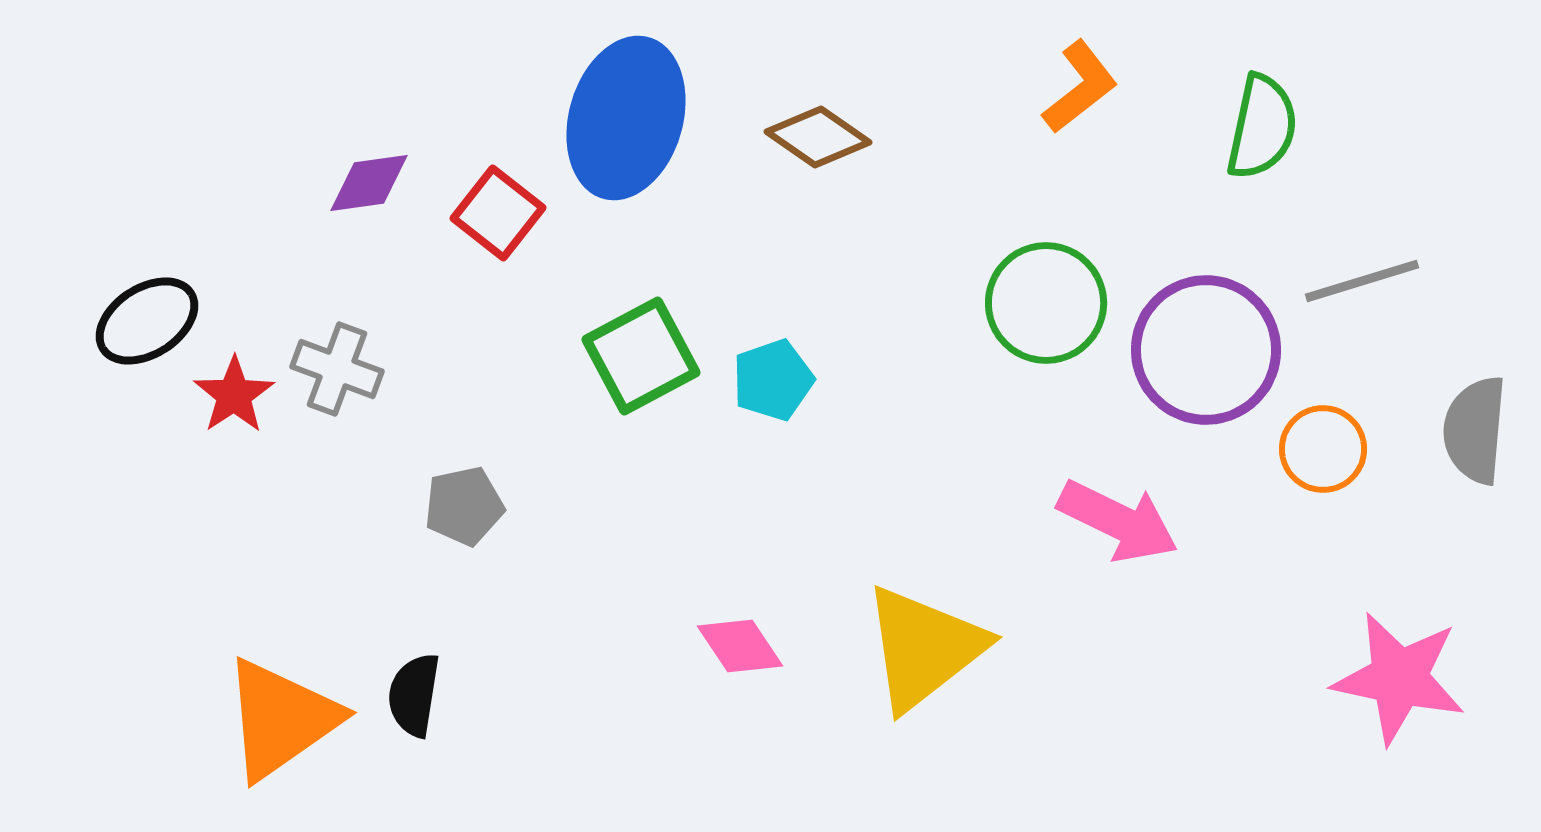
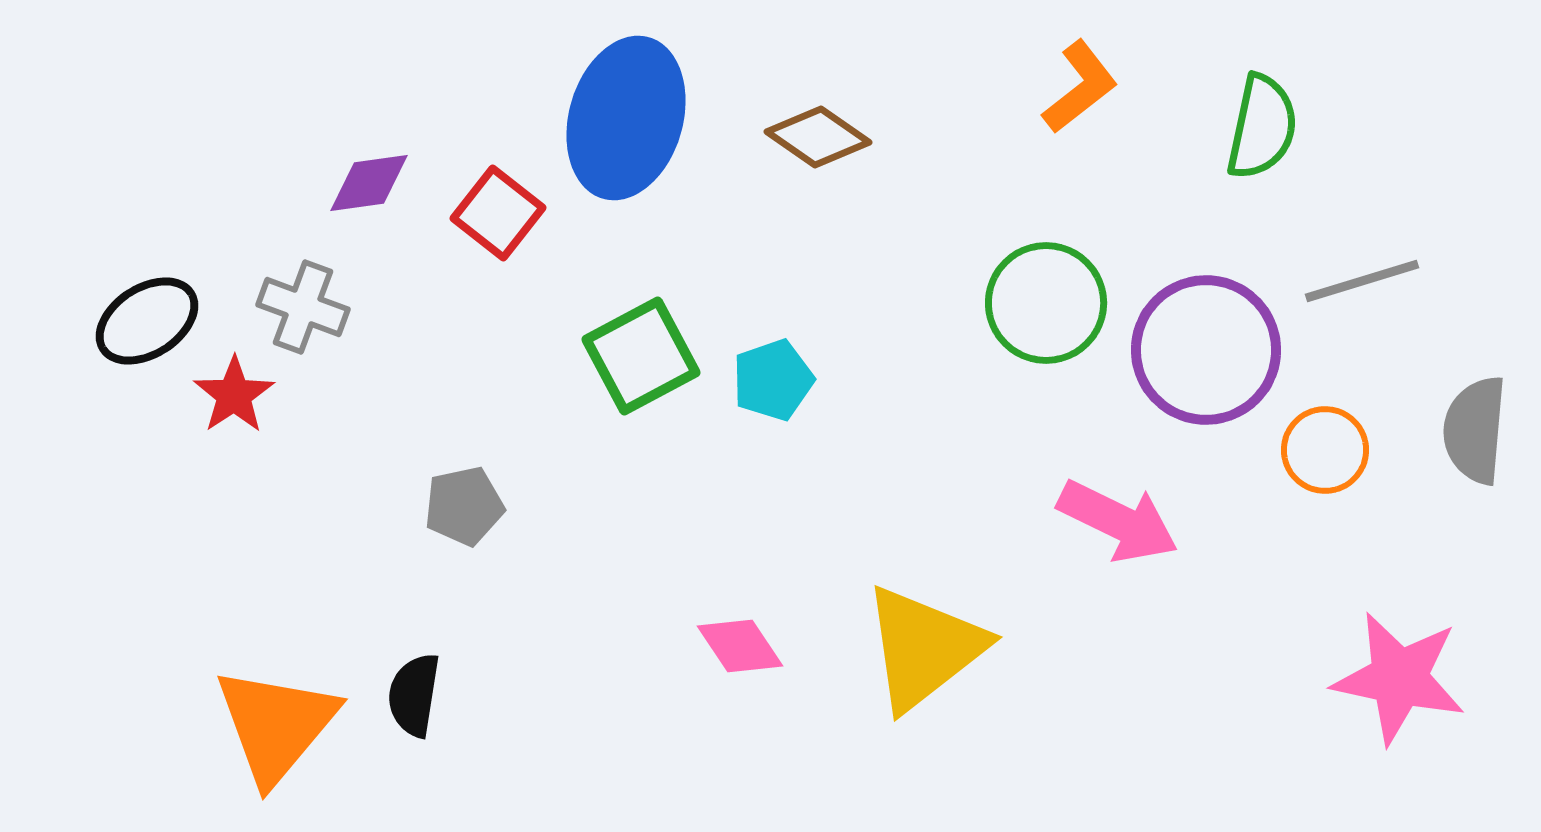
gray cross: moved 34 px left, 62 px up
orange circle: moved 2 px right, 1 px down
orange triangle: moved 5 px left, 6 px down; rotated 15 degrees counterclockwise
